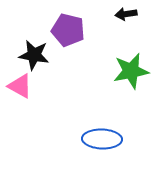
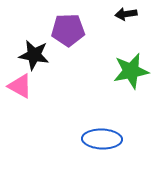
purple pentagon: rotated 16 degrees counterclockwise
